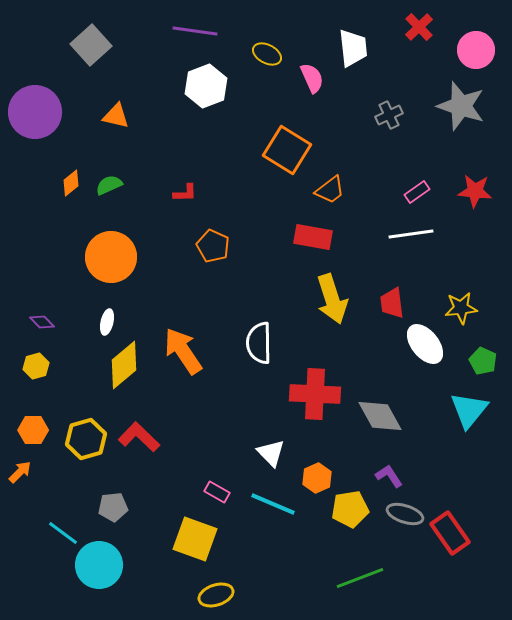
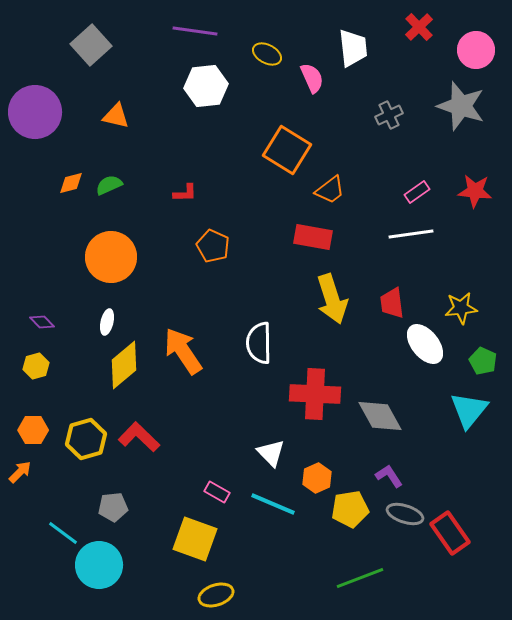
white hexagon at (206, 86): rotated 15 degrees clockwise
orange diamond at (71, 183): rotated 24 degrees clockwise
